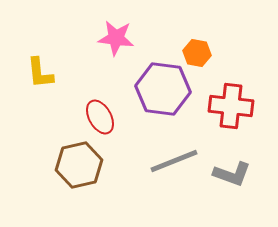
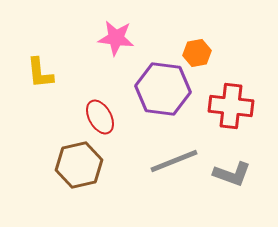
orange hexagon: rotated 20 degrees counterclockwise
